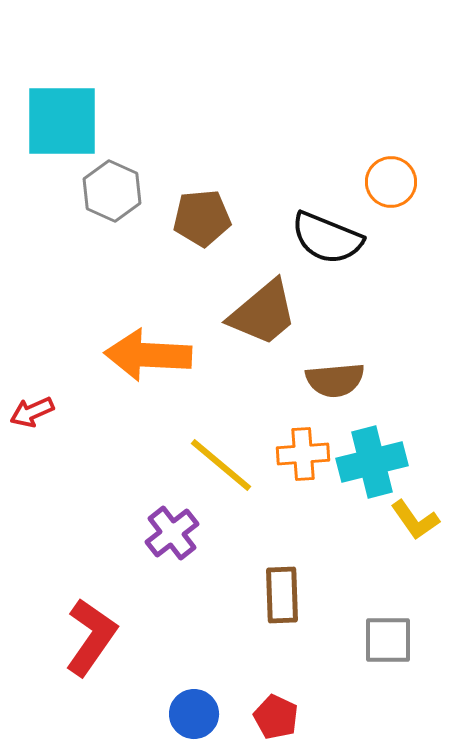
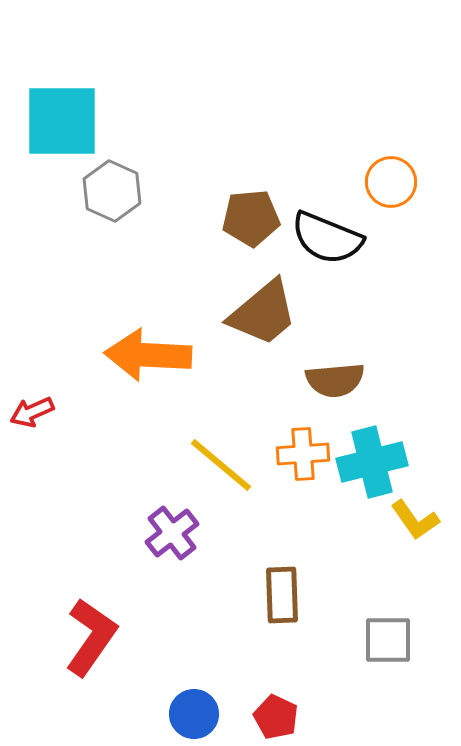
brown pentagon: moved 49 px right
